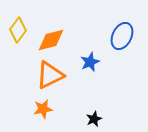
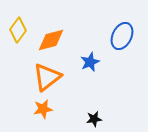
orange triangle: moved 3 px left, 2 px down; rotated 12 degrees counterclockwise
black star: rotated 14 degrees clockwise
